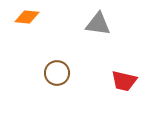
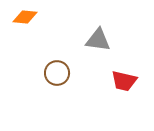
orange diamond: moved 2 px left
gray triangle: moved 16 px down
